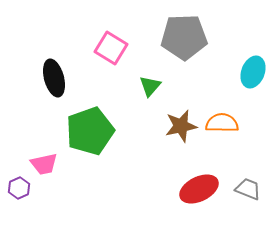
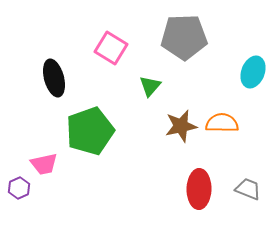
red ellipse: rotated 63 degrees counterclockwise
